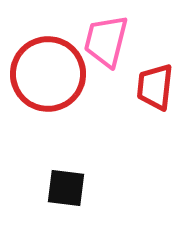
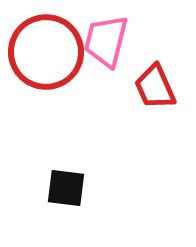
red circle: moved 2 px left, 22 px up
red trapezoid: rotated 30 degrees counterclockwise
